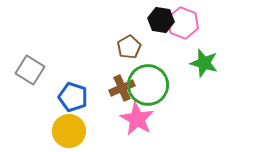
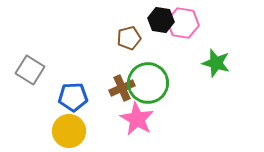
pink hexagon: rotated 12 degrees counterclockwise
brown pentagon: moved 9 px up; rotated 15 degrees clockwise
green star: moved 12 px right
green circle: moved 2 px up
blue pentagon: rotated 20 degrees counterclockwise
